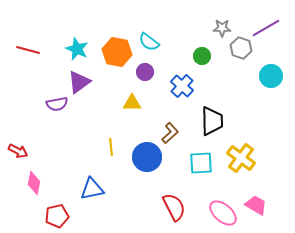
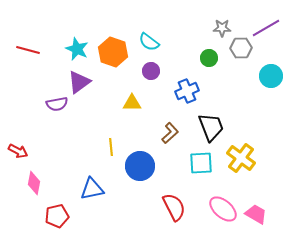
gray hexagon: rotated 20 degrees counterclockwise
orange hexagon: moved 4 px left; rotated 8 degrees clockwise
green circle: moved 7 px right, 2 px down
purple circle: moved 6 px right, 1 px up
blue cross: moved 5 px right, 5 px down; rotated 25 degrees clockwise
black trapezoid: moved 1 px left, 6 px down; rotated 20 degrees counterclockwise
blue circle: moved 7 px left, 9 px down
pink trapezoid: moved 9 px down
pink ellipse: moved 4 px up
